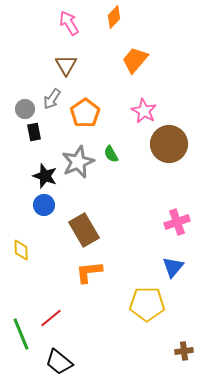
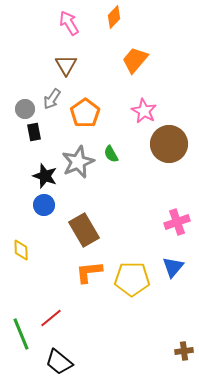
yellow pentagon: moved 15 px left, 25 px up
